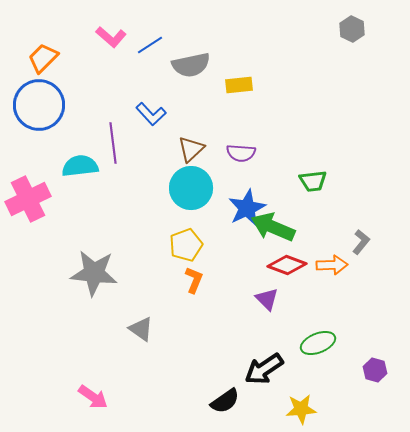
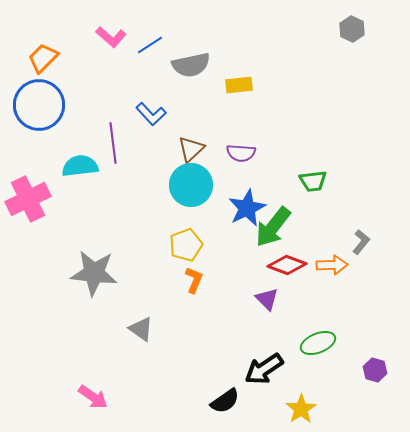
cyan circle: moved 3 px up
green arrow: rotated 75 degrees counterclockwise
yellow star: rotated 28 degrees counterclockwise
